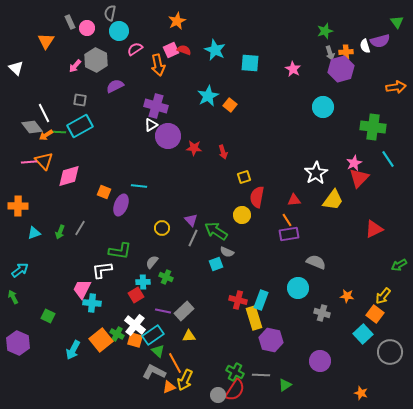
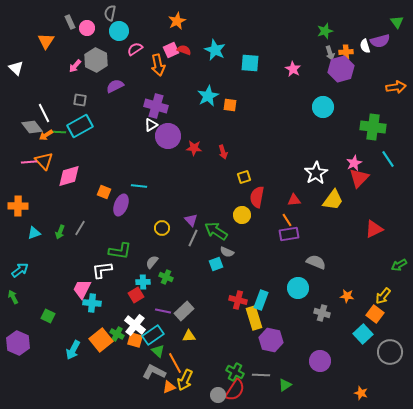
orange square at (230, 105): rotated 32 degrees counterclockwise
